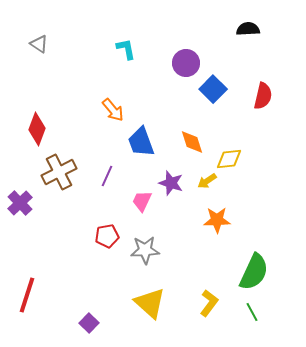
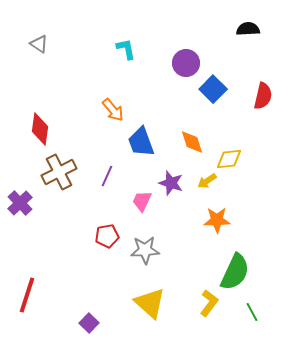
red diamond: moved 3 px right; rotated 12 degrees counterclockwise
green semicircle: moved 19 px left
